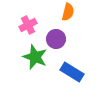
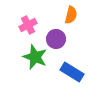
orange semicircle: moved 3 px right, 3 px down
